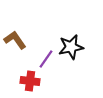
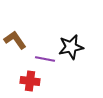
purple line: moved 1 px left; rotated 66 degrees clockwise
